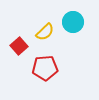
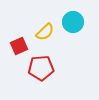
red square: rotated 18 degrees clockwise
red pentagon: moved 4 px left
